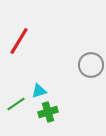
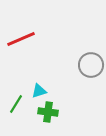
red line: moved 2 px right, 2 px up; rotated 36 degrees clockwise
green line: rotated 24 degrees counterclockwise
green cross: rotated 24 degrees clockwise
